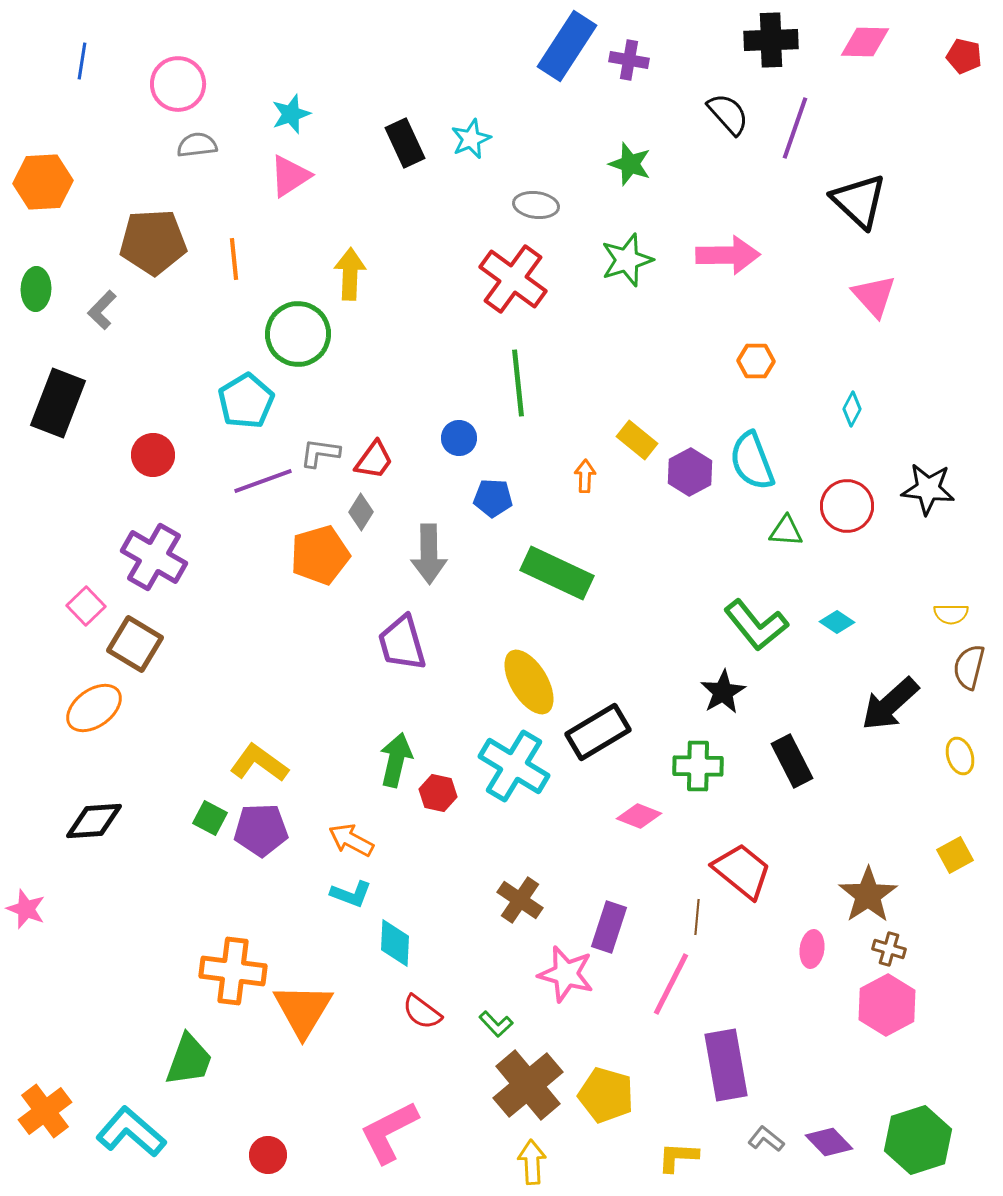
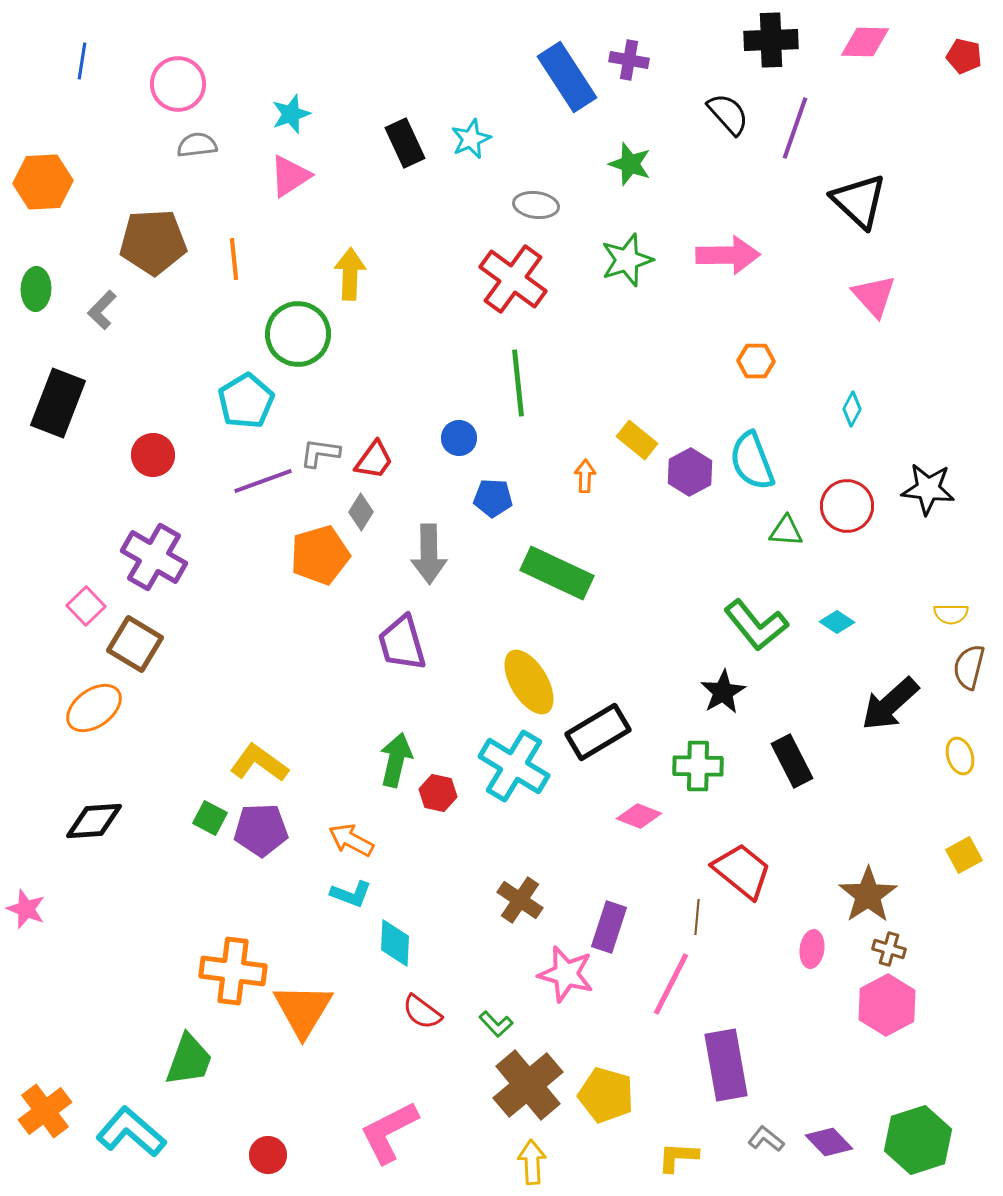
blue rectangle at (567, 46): moved 31 px down; rotated 66 degrees counterclockwise
yellow square at (955, 855): moved 9 px right
